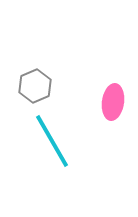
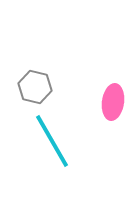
gray hexagon: moved 1 px down; rotated 24 degrees counterclockwise
